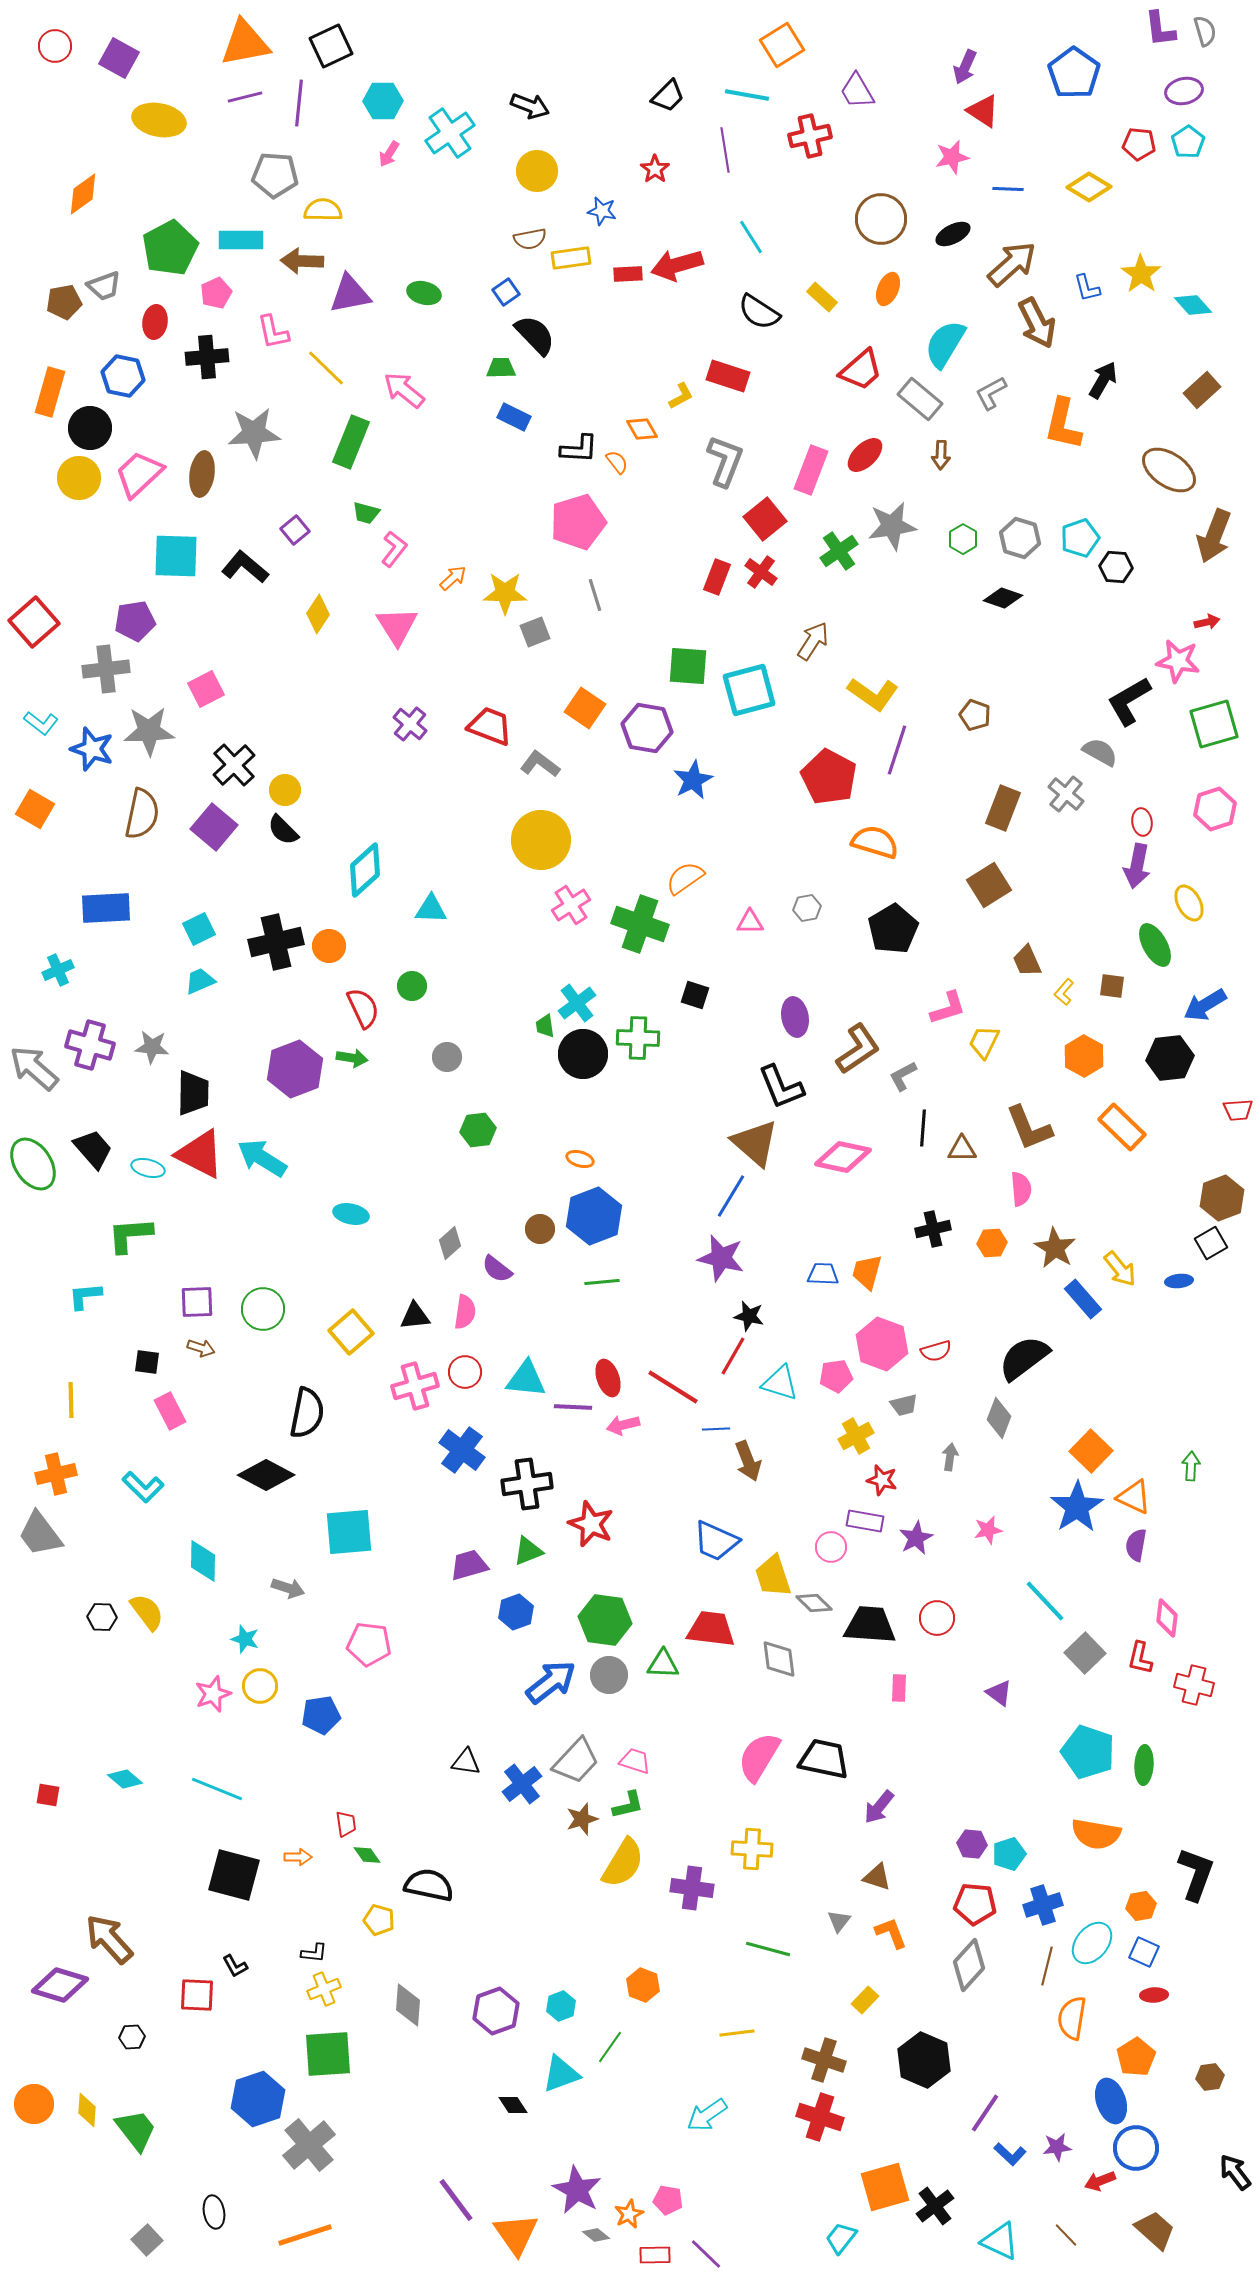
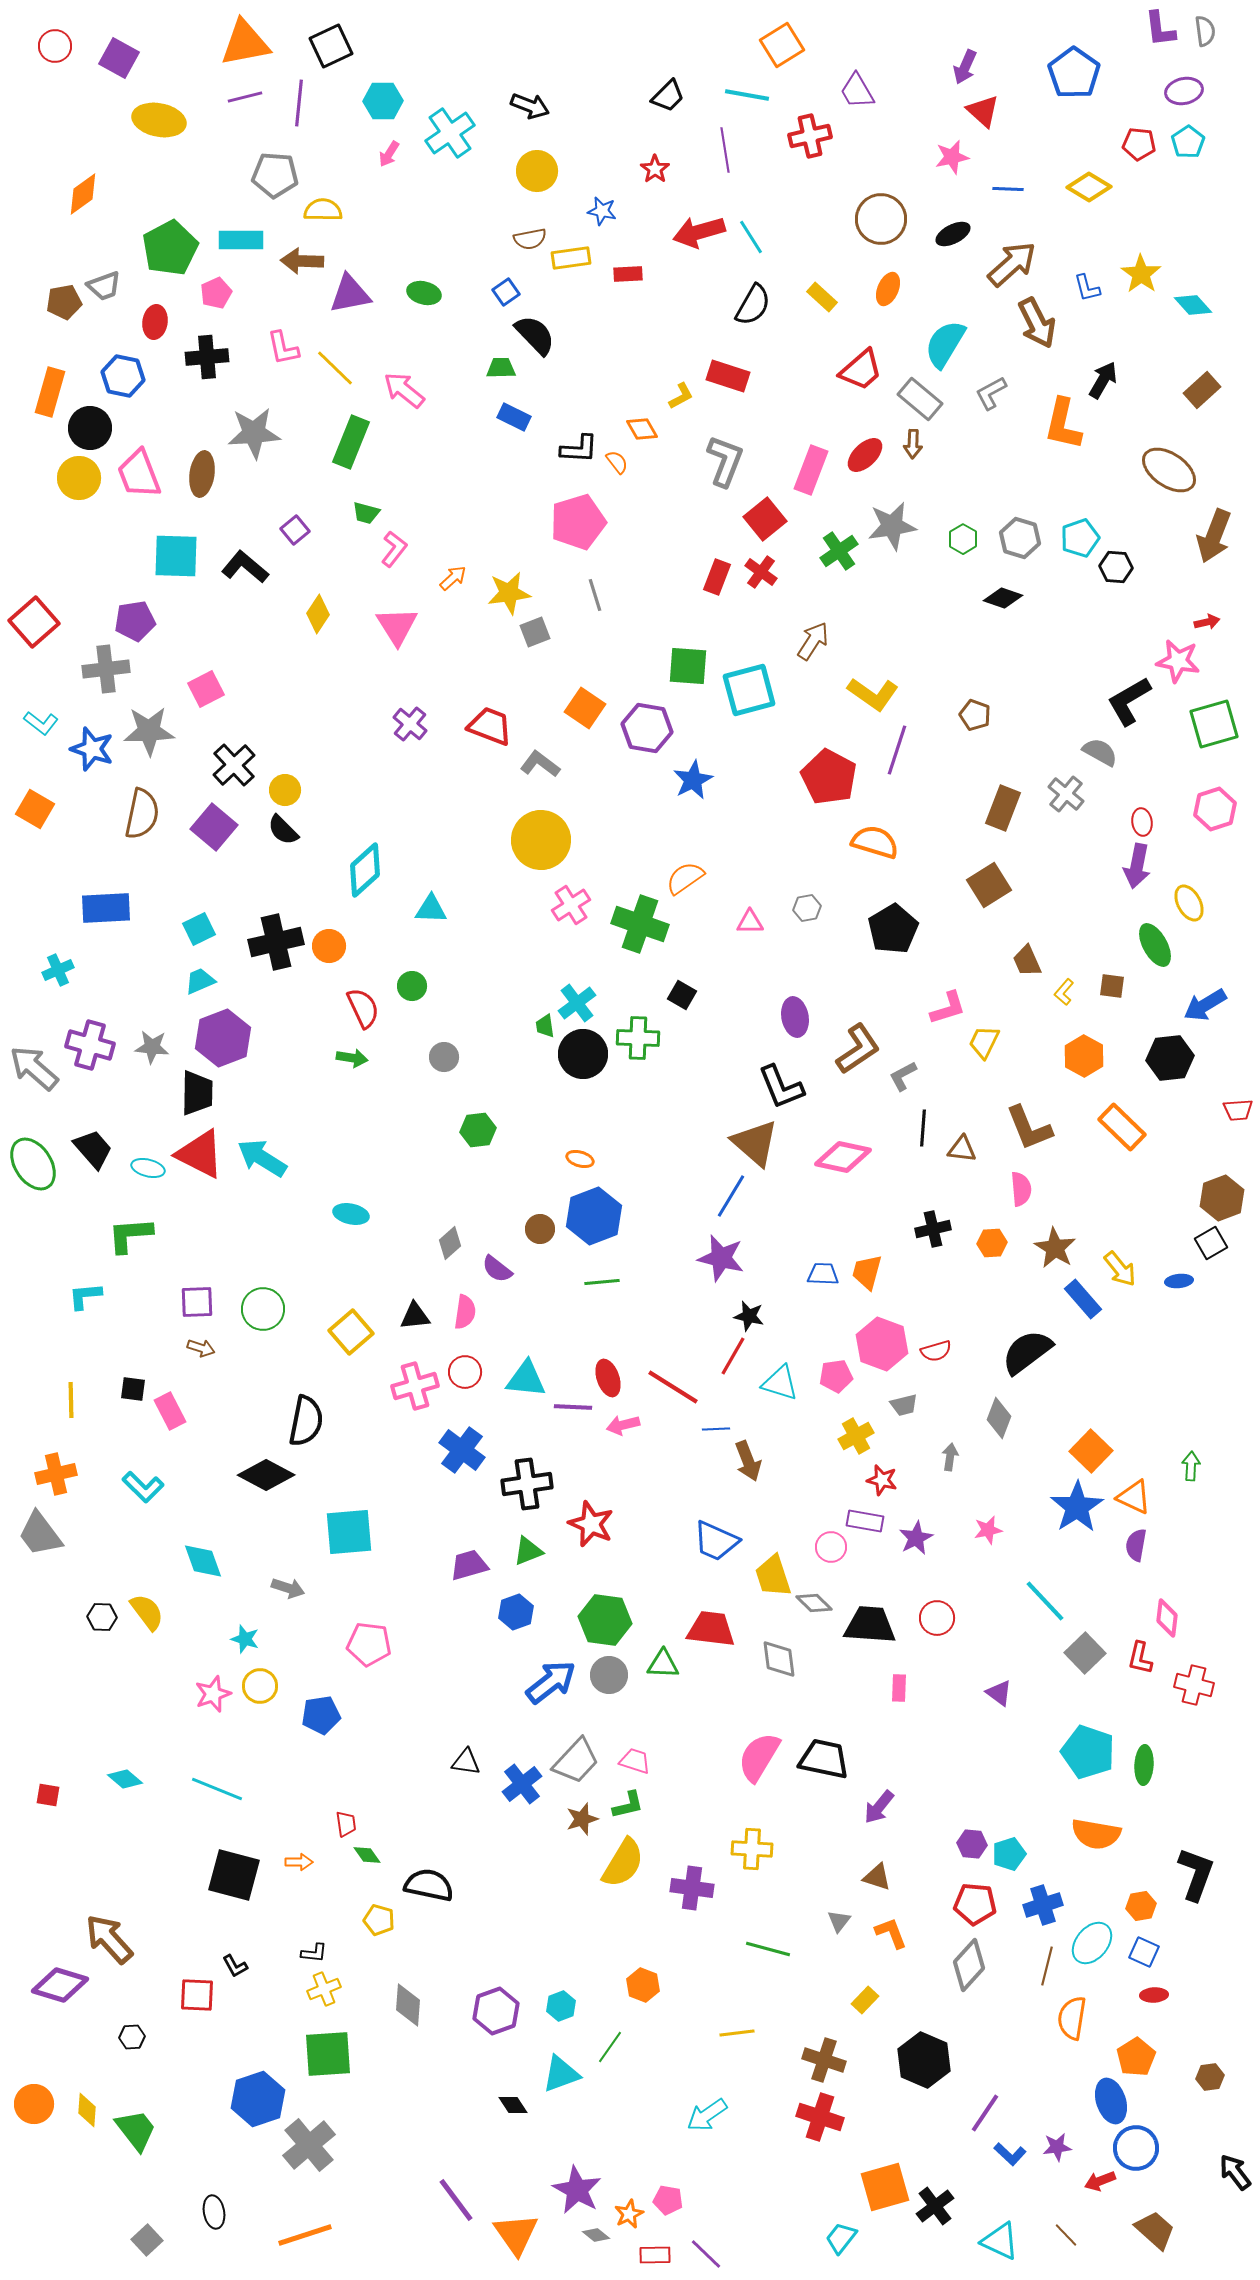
gray semicircle at (1205, 31): rotated 8 degrees clockwise
red triangle at (983, 111): rotated 9 degrees clockwise
red arrow at (677, 265): moved 22 px right, 33 px up
black semicircle at (759, 312): moved 6 px left, 7 px up; rotated 93 degrees counterclockwise
pink L-shape at (273, 332): moved 10 px right, 16 px down
yellow line at (326, 368): moved 9 px right
brown arrow at (941, 455): moved 28 px left, 11 px up
pink trapezoid at (139, 474): rotated 68 degrees counterclockwise
yellow star at (505, 593): moved 4 px right; rotated 9 degrees counterclockwise
black square at (695, 995): moved 13 px left; rotated 12 degrees clockwise
gray circle at (447, 1057): moved 3 px left
purple hexagon at (295, 1069): moved 72 px left, 31 px up
black trapezoid at (193, 1093): moved 4 px right
brown triangle at (962, 1149): rotated 8 degrees clockwise
black semicircle at (1024, 1358): moved 3 px right, 6 px up
black square at (147, 1362): moved 14 px left, 27 px down
black semicircle at (307, 1413): moved 1 px left, 8 px down
cyan diamond at (203, 1561): rotated 21 degrees counterclockwise
orange arrow at (298, 1857): moved 1 px right, 5 px down
